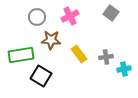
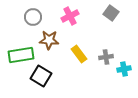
gray circle: moved 4 px left
brown star: moved 2 px left
